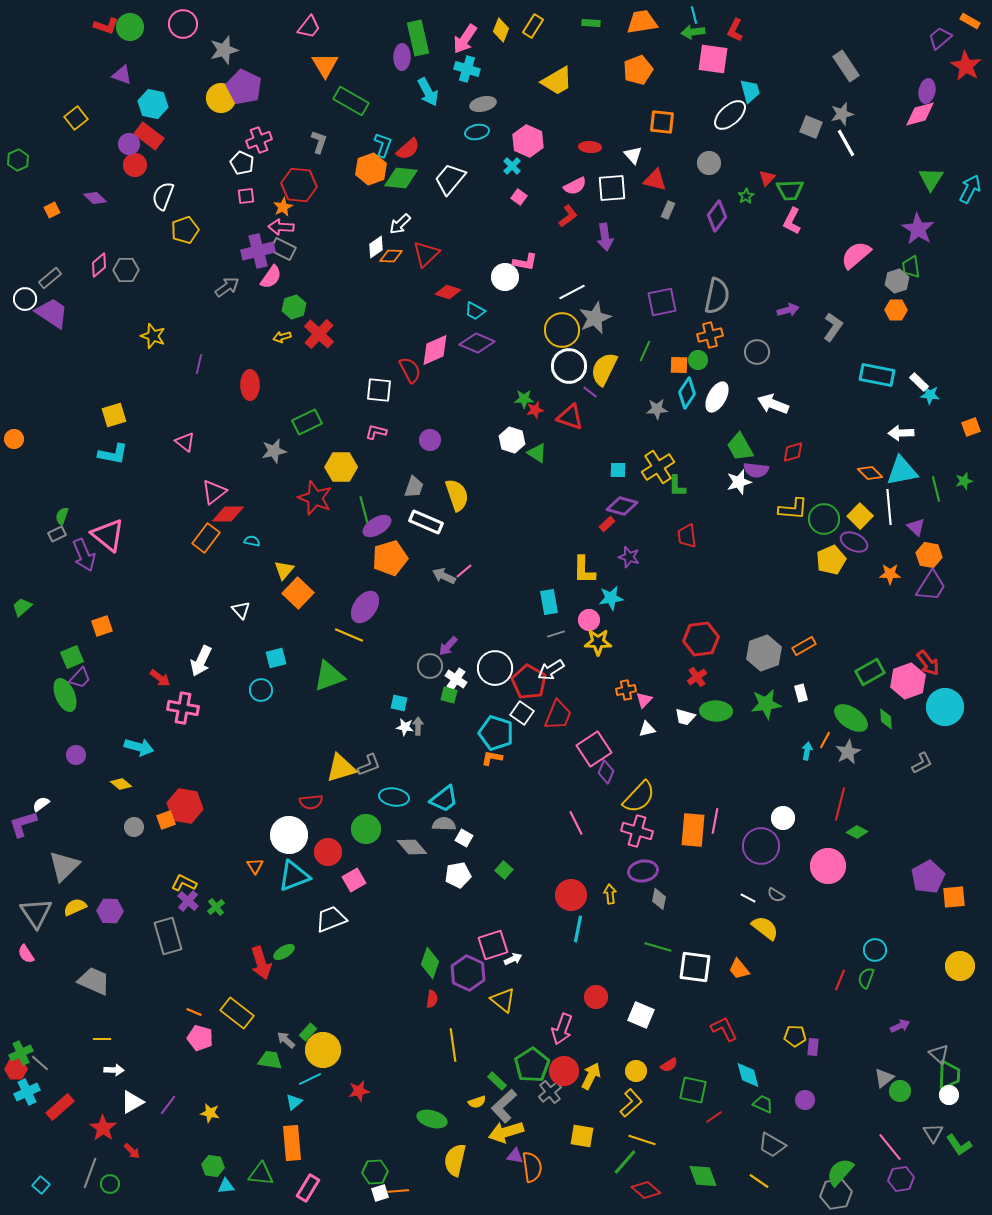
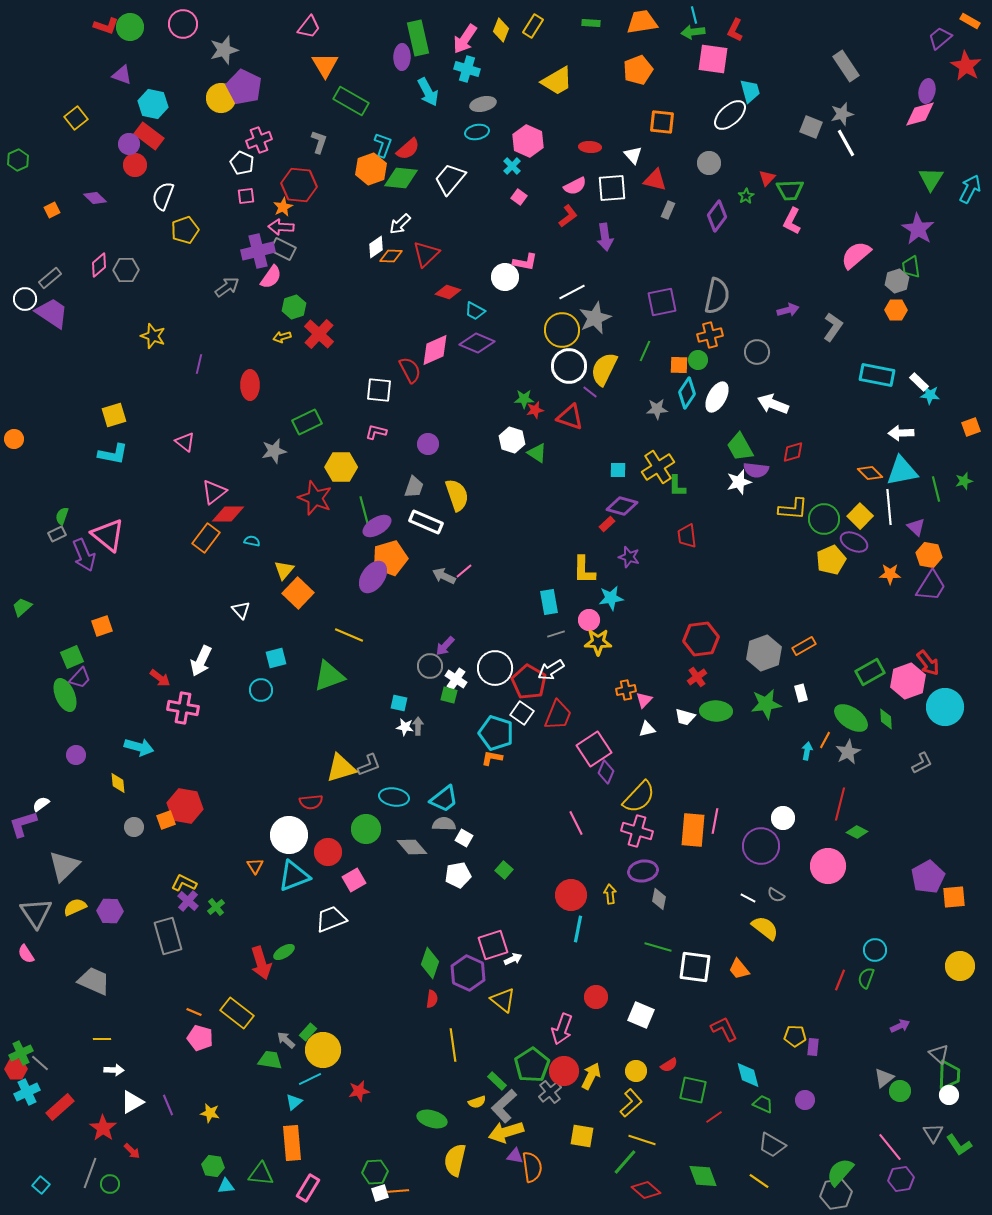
purple circle at (430, 440): moved 2 px left, 4 px down
purple ellipse at (365, 607): moved 8 px right, 30 px up
purple arrow at (448, 646): moved 3 px left
yellow diamond at (121, 784): moved 3 px left, 1 px up; rotated 45 degrees clockwise
purple line at (168, 1105): rotated 60 degrees counterclockwise
